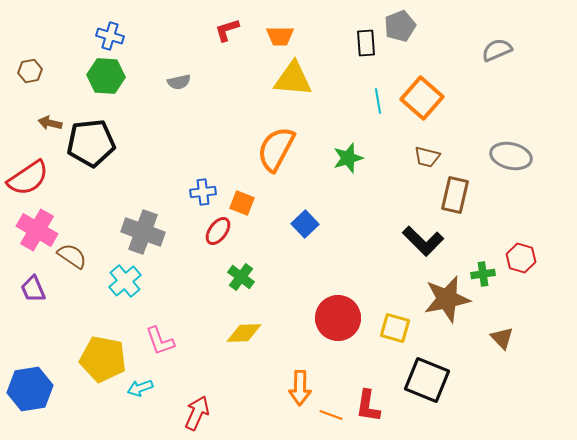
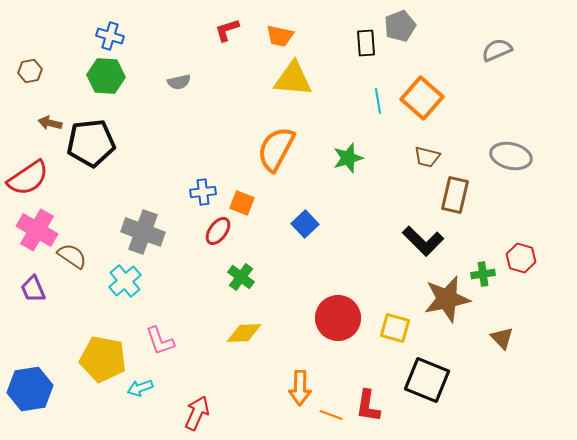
orange trapezoid at (280, 36): rotated 12 degrees clockwise
